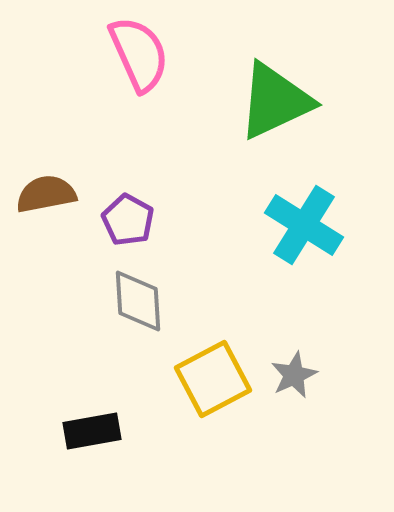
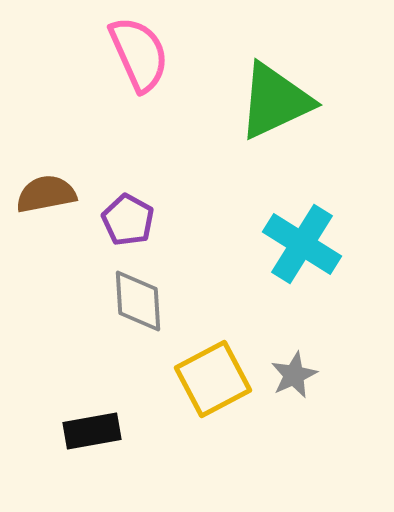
cyan cross: moved 2 px left, 19 px down
